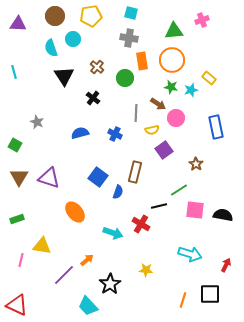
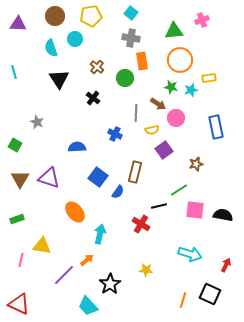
cyan square at (131, 13): rotated 24 degrees clockwise
gray cross at (129, 38): moved 2 px right
cyan circle at (73, 39): moved 2 px right
orange circle at (172, 60): moved 8 px right
black triangle at (64, 76): moved 5 px left, 3 px down
yellow rectangle at (209, 78): rotated 48 degrees counterclockwise
blue semicircle at (80, 133): moved 3 px left, 14 px down; rotated 12 degrees clockwise
brown star at (196, 164): rotated 24 degrees clockwise
brown triangle at (19, 177): moved 1 px right, 2 px down
blue semicircle at (118, 192): rotated 16 degrees clockwise
cyan arrow at (113, 233): moved 13 px left, 1 px down; rotated 96 degrees counterclockwise
black square at (210, 294): rotated 25 degrees clockwise
red triangle at (17, 305): moved 2 px right, 1 px up
